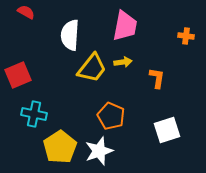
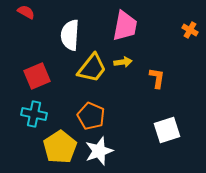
orange cross: moved 4 px right, 6 px up; rotated 21 degrees clockwise
red square: moved 19 px right, 1 px down
orange pentagon: moved 20 px left
